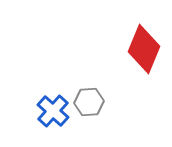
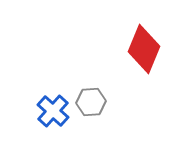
gray hexagon: moved 2 px right
